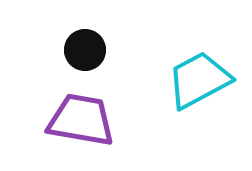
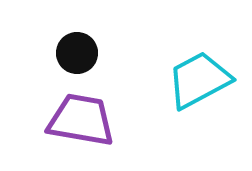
black circle: moved 8 px left, 3 px down
